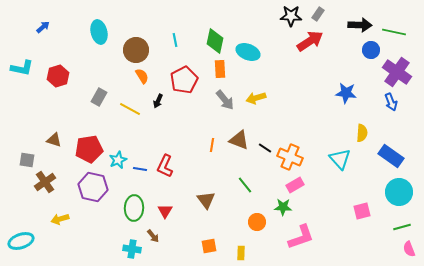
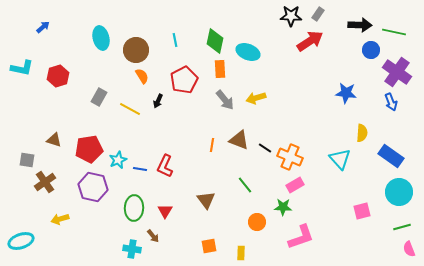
cyan ellipse at (99, 32): moved 2 px right, 6 px down
